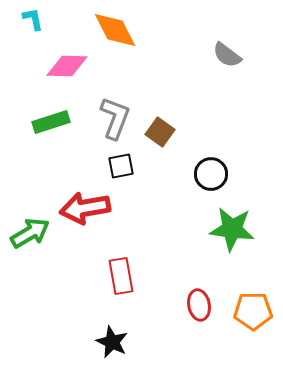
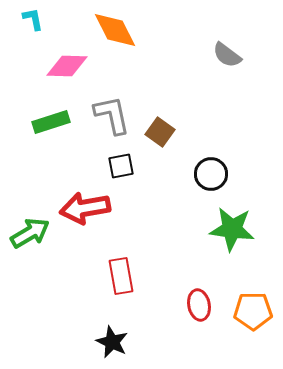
gray L-shape: moved 3 px left, 3 px up; rotated 33 degrees counterclockwise
